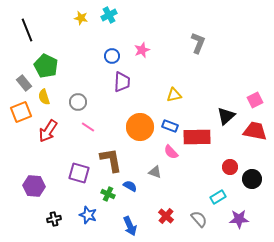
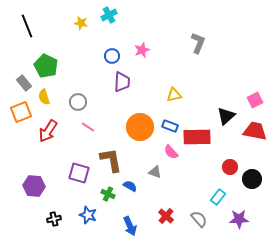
yellow star: moved 5 px down
black line: moved 4 px up
cyan rectangle: rotated 21 degrees counterclockwise
